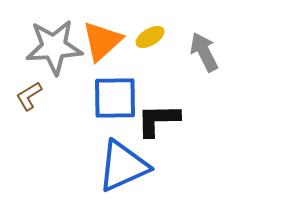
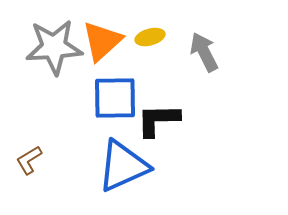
yellow ellipse: rotated 16 degrees clockwise
brown L-shape: moved 64 px down
